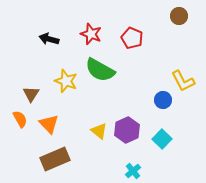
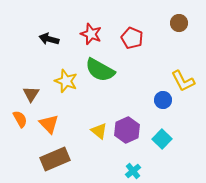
brown circle: moved 7 px down
